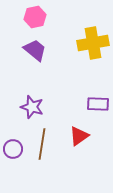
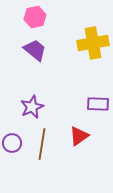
purple star: rotated 30 degrees clockwise
purple circle: moved 1 px left, 6 px up
